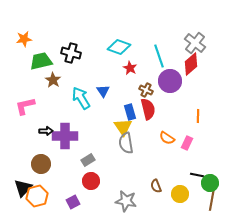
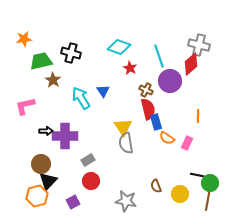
gray cross: moved 4 px right, 2 px down; rotated 25 degrees counterclockwise
blue rectangle: moved 26 px right, 10 px down
black triangle: moved 25 px right, 7 px up
brown line: moved 4 px left
